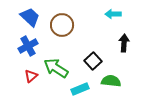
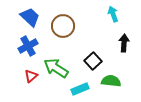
cyan arrow: rotated 70 degrees clockwise
brown circle: moved 1 px right, 1 px down
